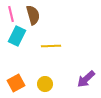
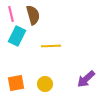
orange square: rotated 18 degrees clockwise
